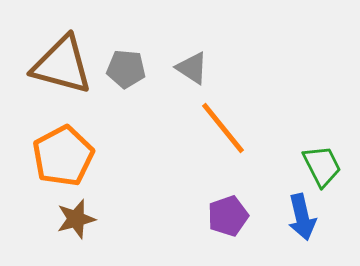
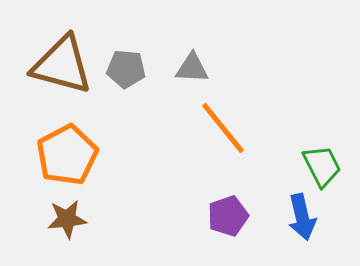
gray triangle: rotated 30 degrees counterclockwise
orange pentagon: moved 4 px right, 1 px up
brown star: moved 9 px left; rotated 9 degrees clockwise
